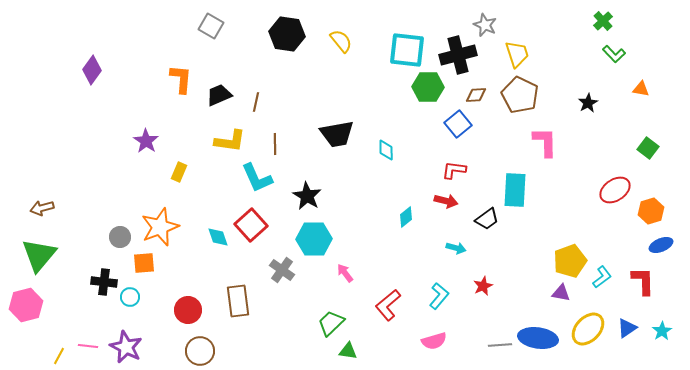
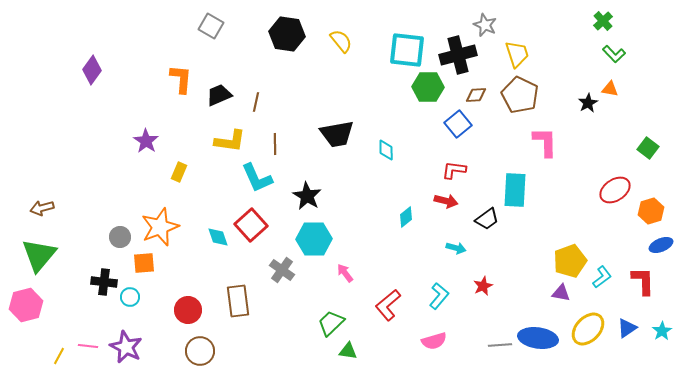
orange triangle at (641, 89): moved 31 px left
